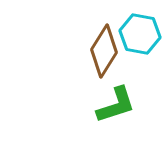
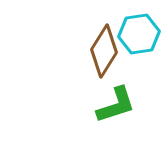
cyan hexagon: moved 1 px left; rotated 18 degrees counterclockwise
